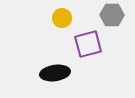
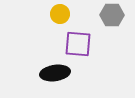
yellow circle: moved 2 px left, 4 px up
purple square: moved 10 px left; rotated 20 degrees clockwise
